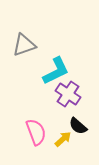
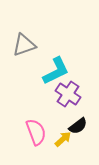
black semicircle: rotated 78 degrees counterclockwise
